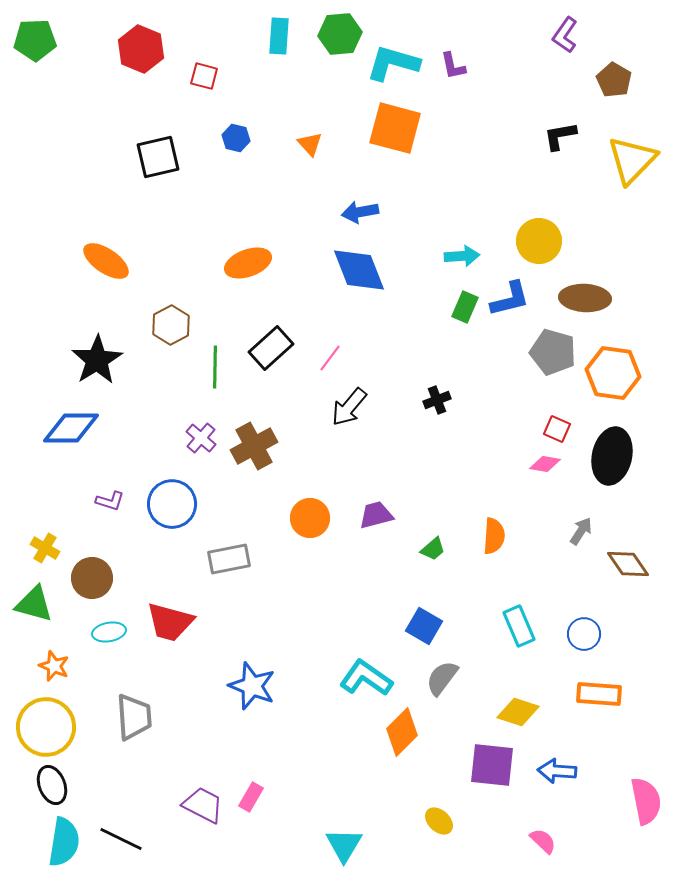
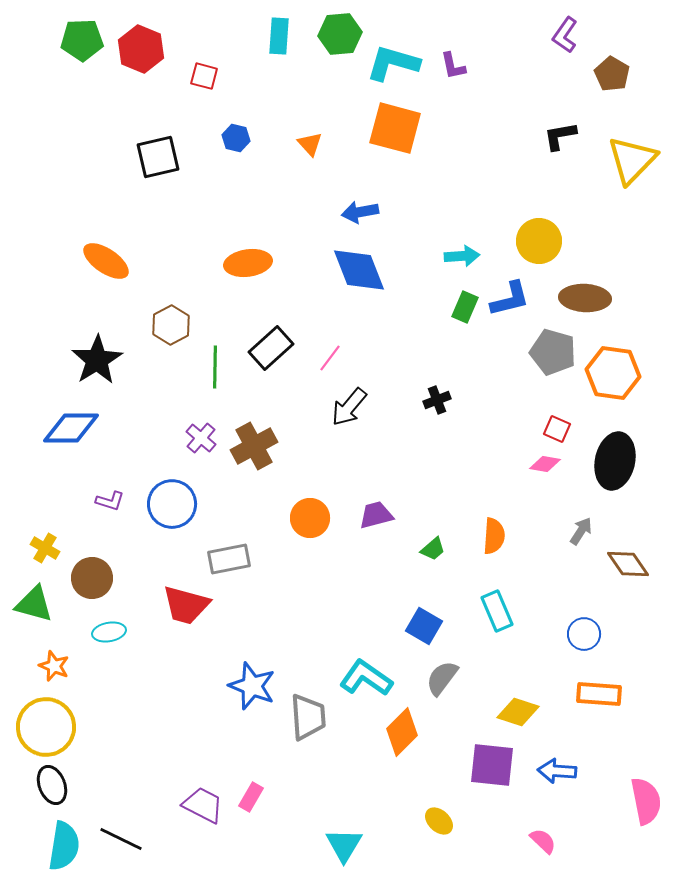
green pentagon at (35, 40): moved 47 px right
brown pentagon at (614, 80): moved 2 px left, 6 px up
orange ellipse at (248, 263): rotated 12 degrees clockwise
black ellipse at (612, 456): moved 3 px right, 5 px down
red trapezoid at (170, 622): moved 16 px right, 17 px up
cyan rectangle at (519, 626): moved 22 px left, 15 px up
gray trapezoid at (134, 717): moved 174 px right
cyan semicircle at (64, 842): moved 4 px down
